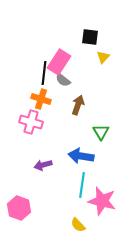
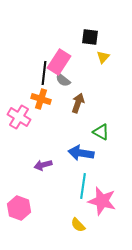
brown arrow: moved 2 px up
pink cross: moved 12 px left, 5 px up; rotated 15 degrees clockwise
green triangle: rotated 30 degrees counterclockwise
blue arrow: moved 3 px up
cyan line: moved 1 px right, 1 px down
